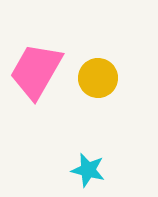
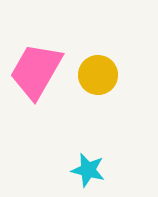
yellow circle: moved 3 px up
